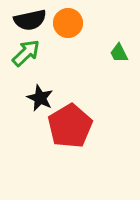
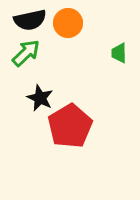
green trapezoid: rotated 25 degrees clockwise
